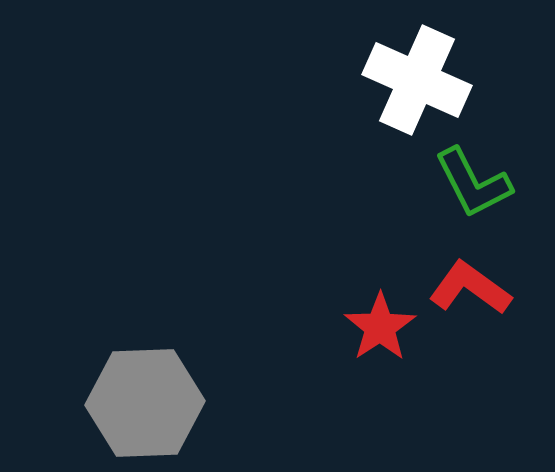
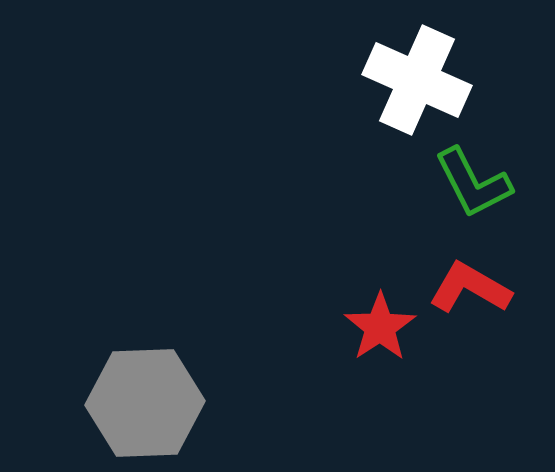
red L-shape: rotated 6 degrees counterclockwise
